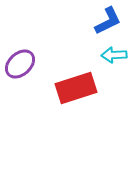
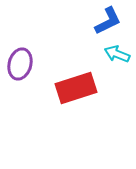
cyan arrow: moved 3 px right, 1 px up; rotated 25 degrees clockwise
purple ellipse: rotated 32 degrees counterclockwise
